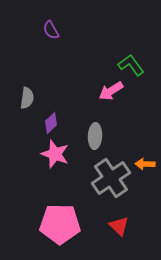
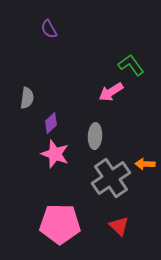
purple semicircle: moved 2 px left, 1 px up
pink arrow: moved 1 px down
